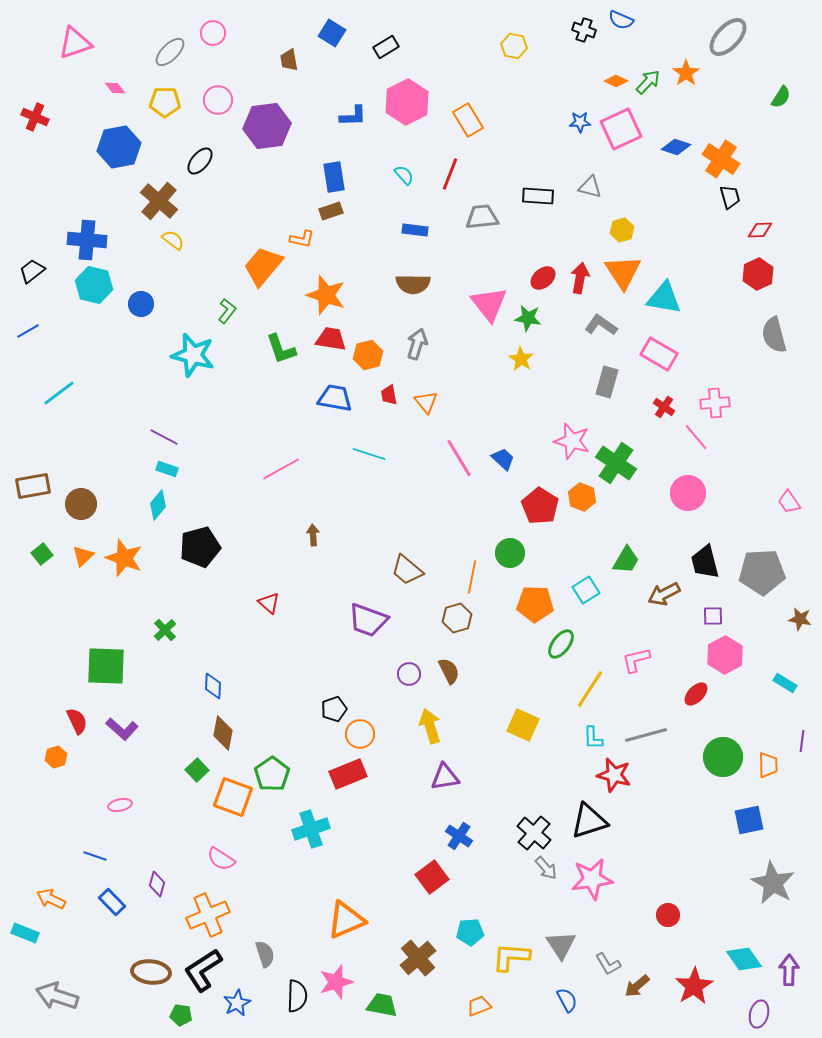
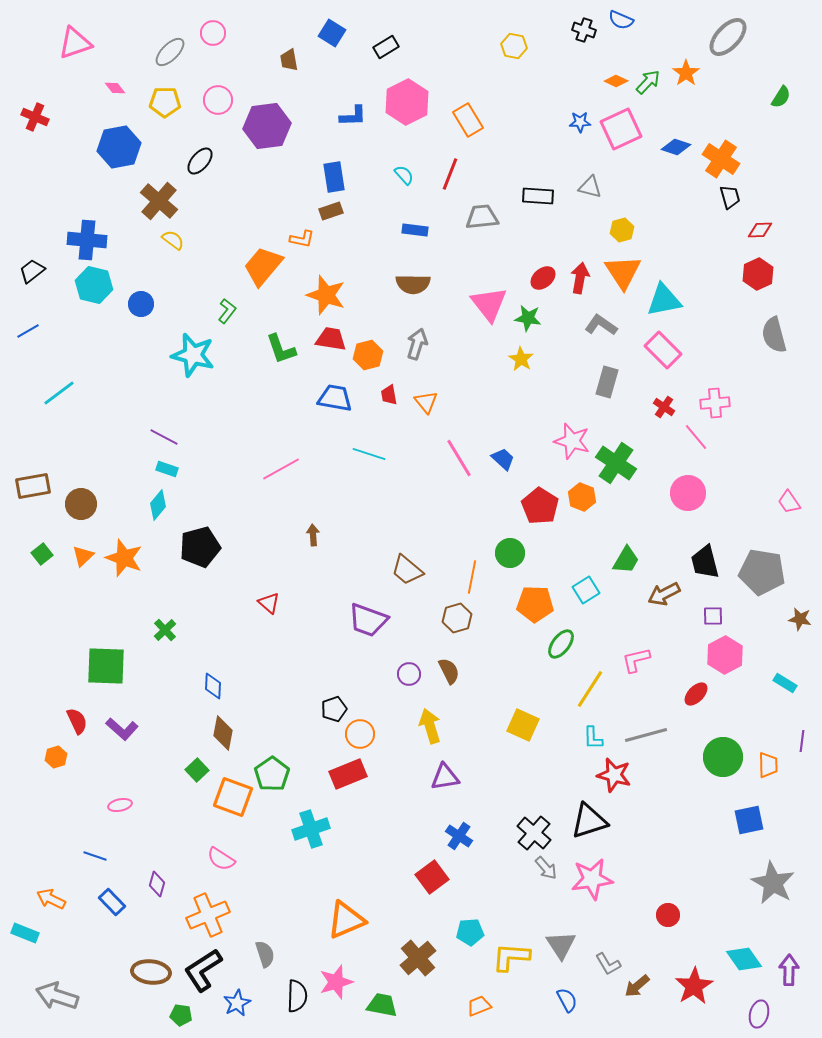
cyan triangle at (664, 298): moved 2 px down; rotated 21 degrees counterclockwise
pink rectangle at (659, 354): moved 4 px right, 4 px up; rotated 15 degrees clockwise
gray pentagon at (762, 572): rotated 12 degrees clockwise
